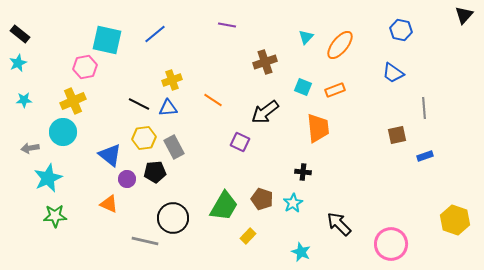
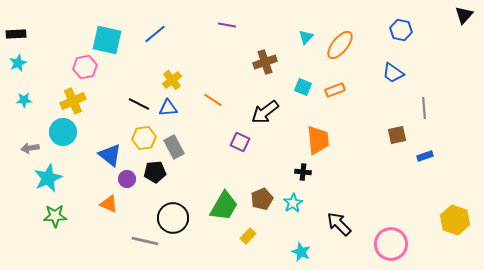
black rectangle at (20, 34): moved 4 px left; rotated 42 degrees counterclockwise
yellow cross at (172, 80): rotated 18 degrees counterclockwise
orange trapezoid at (318, 128): moved 12 px down
brown pentagon at (262, 199): rotated 30 degrees clockwise
